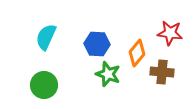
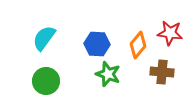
cyan semicircle: moved 2 px left, 1 px down; rotated 12 degrees clockwise
orange diamond: moved 1 px right, 8 px up
green circle: moved 2 px right, 4 px up
